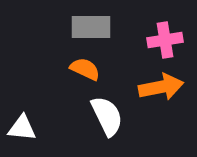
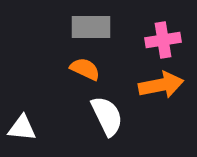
pink cross: moved 2 px left
orange arrow: moved 2 px up
